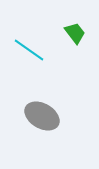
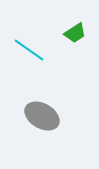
green trapezoid: rotated 95 degrees clockwise
